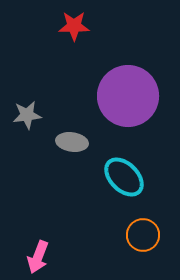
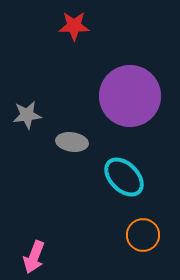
purple circle: moved 2 px right
pink arrow: moved 4 px left
